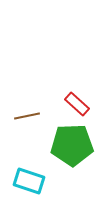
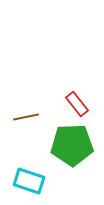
red rectangle: rotated 10 degrees clockwise
brown line: moved 1 px left, 1 px down
